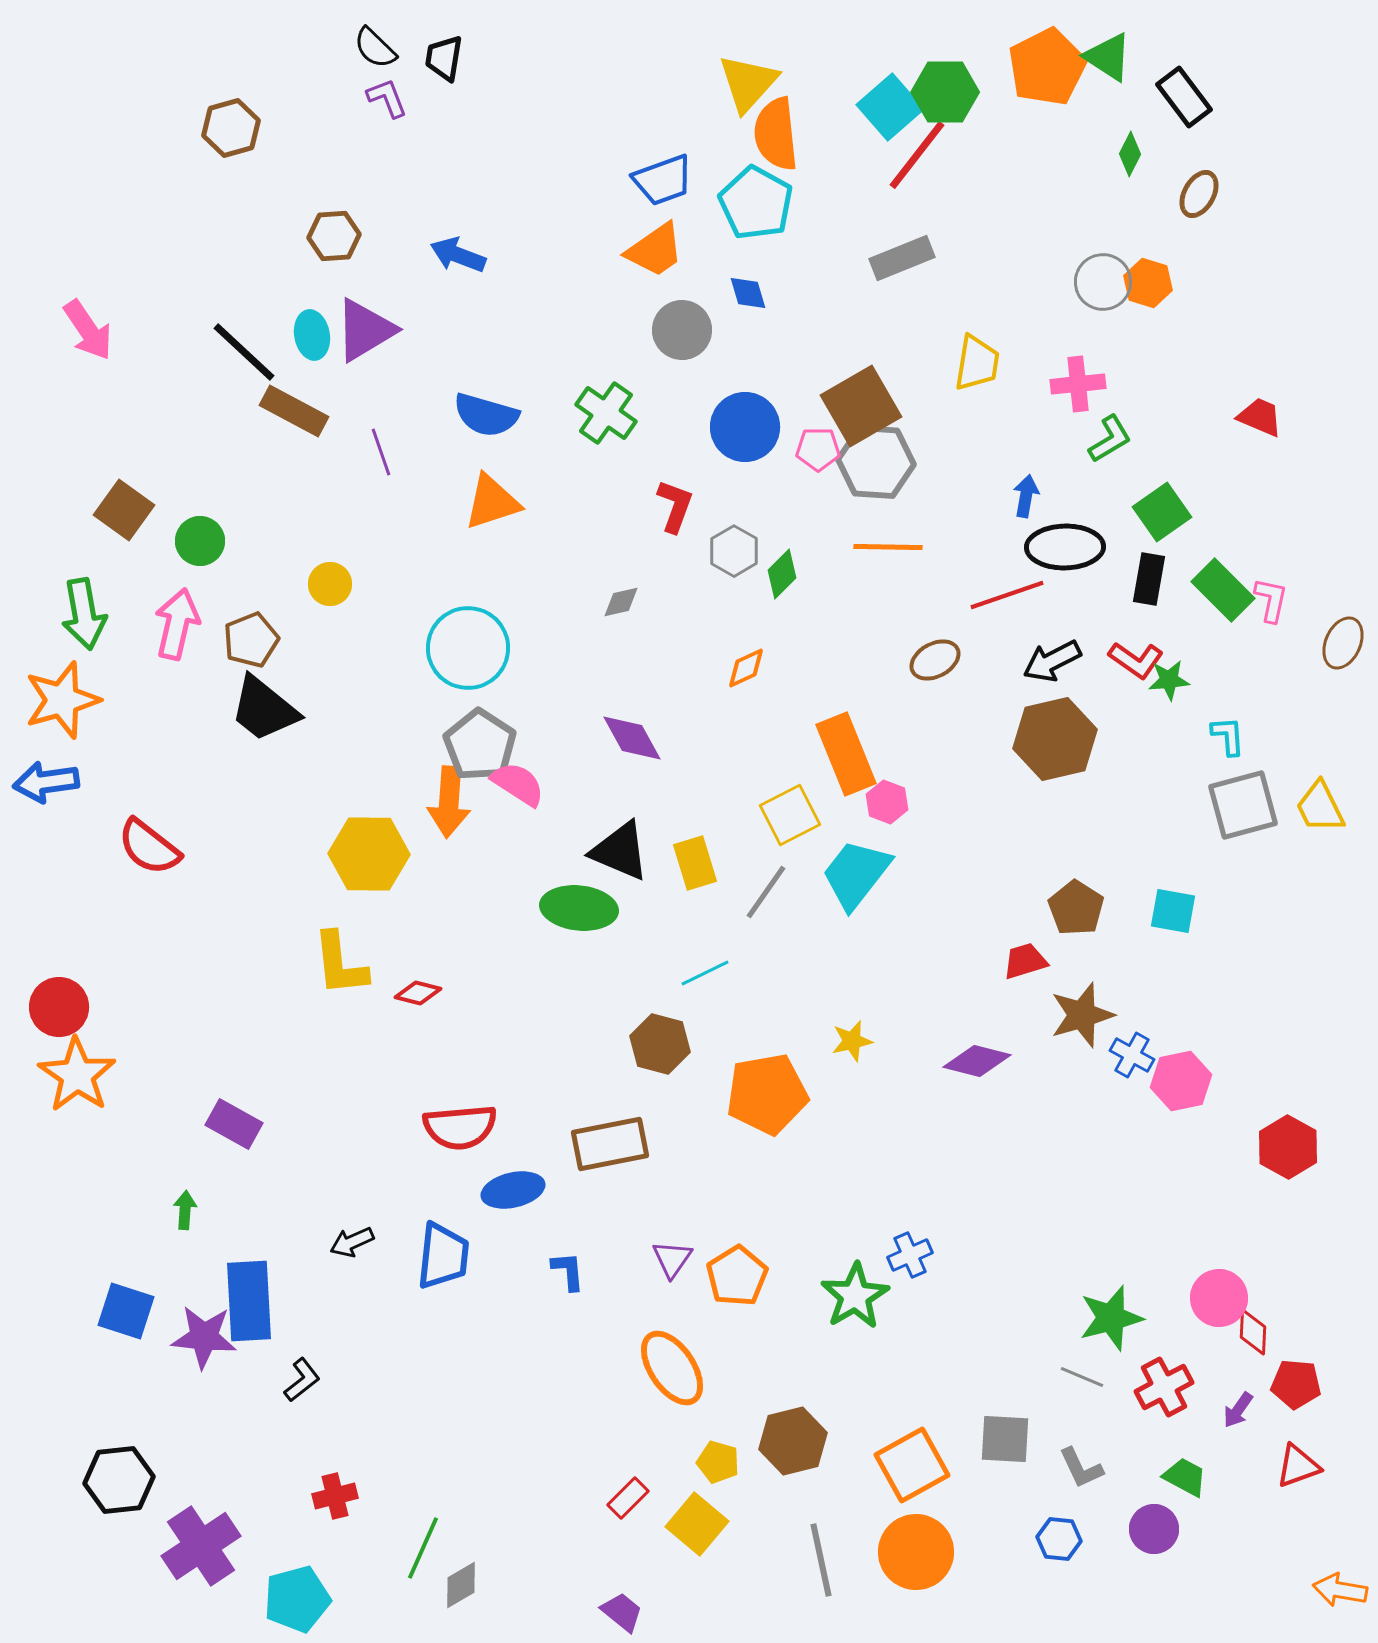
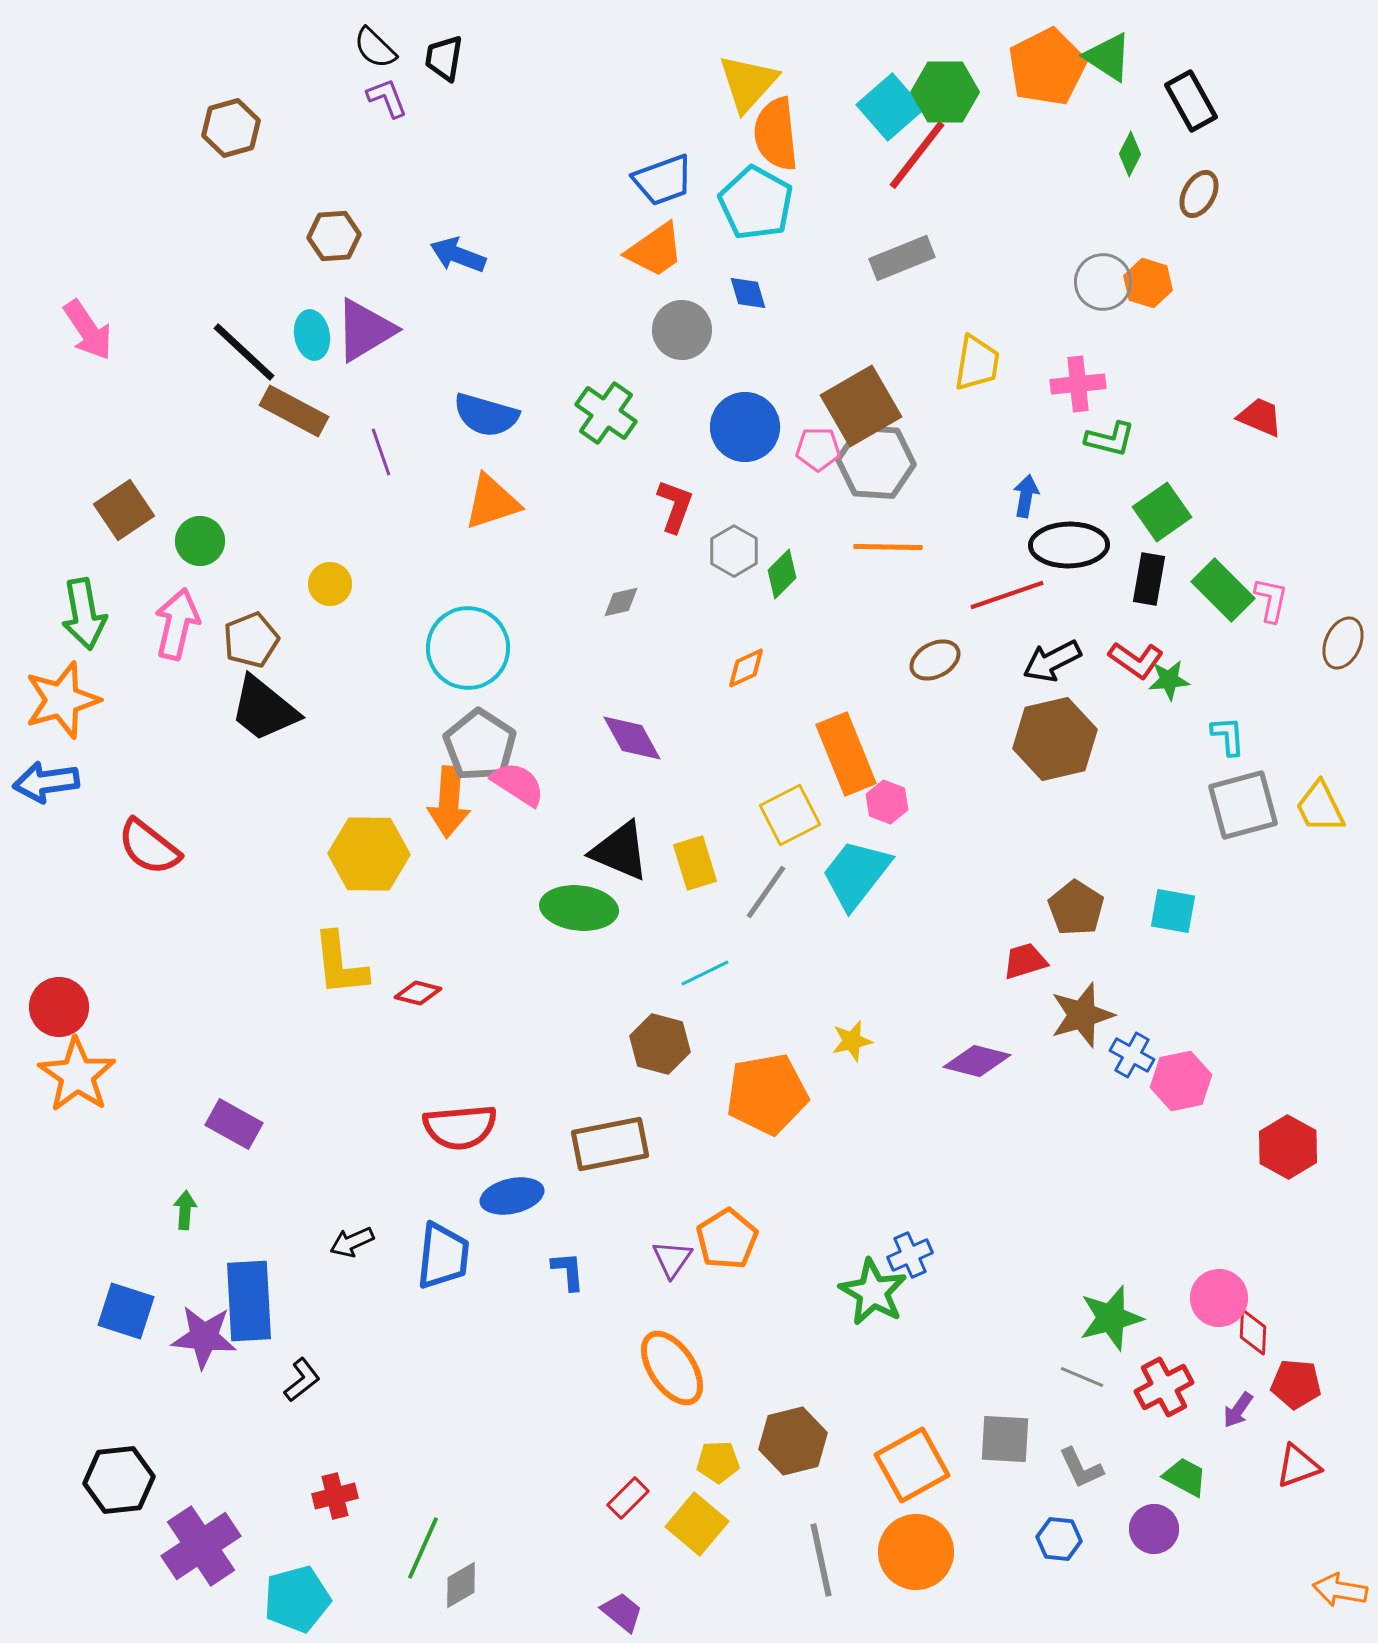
black rectangle at (1184, 97): moved 7 px right, 4 px down; rotated 8 degrees clockwise
green L-shape at (1110, 439): rotated 45 degrees clockwise
brown square at (124, 510): rotated 20 degrees clockwise
black ellipse at (1065, 547): moved 4 px right, 2 px up
blue ellipse at (513, 1190): moved 1 px left, 6 px down
orange pentagon at (737, 1276): moved 10 px left, 37 px up
green star at (855, 1296): moved 18 px right, 4 px up; rotated 12 degrees counterclockwise
yellow pentagon at (718, 1462): rotated 18 degrees counterclockwise
